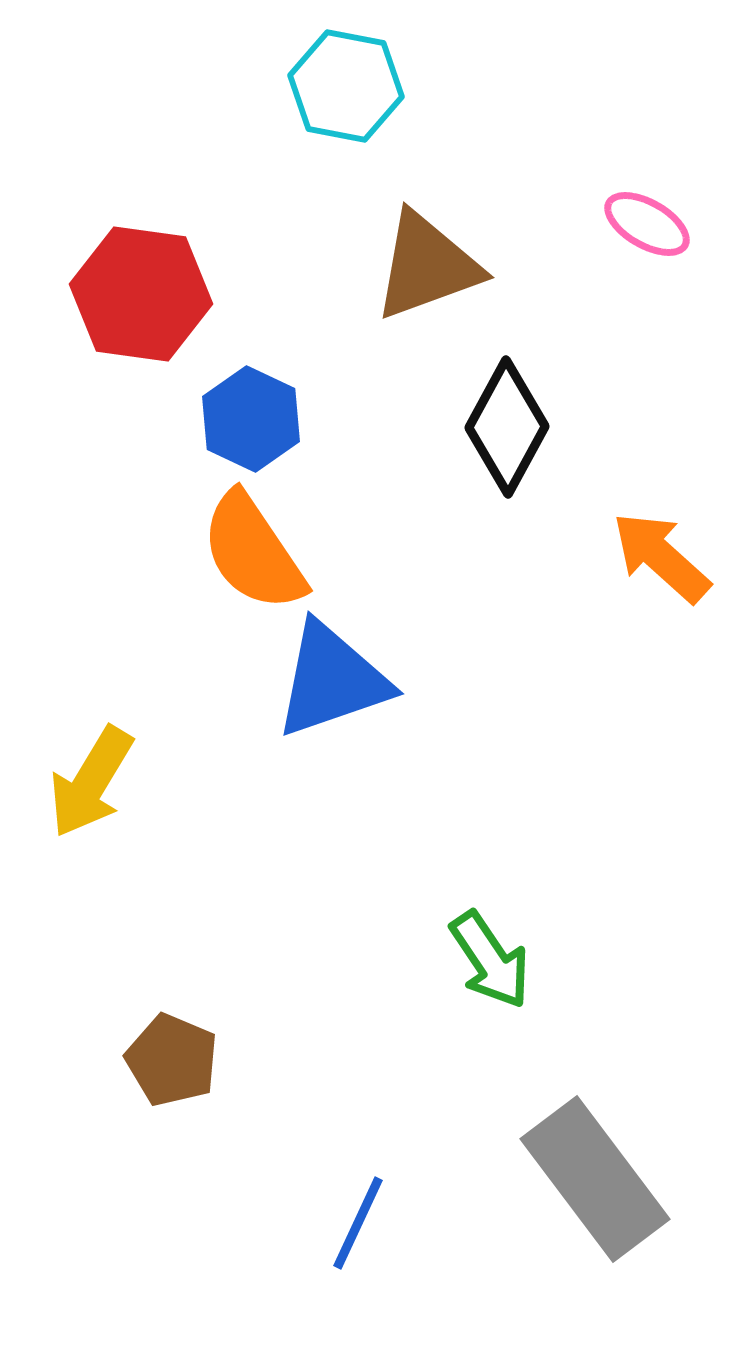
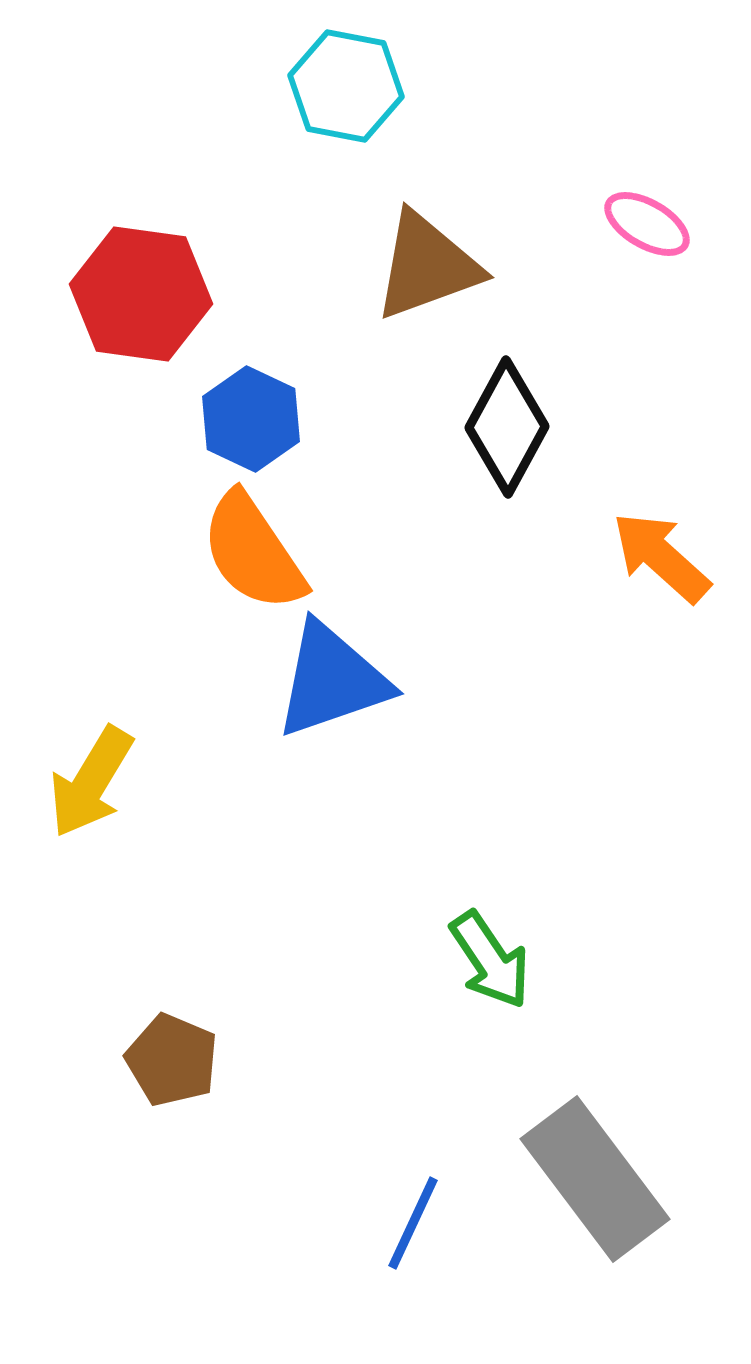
blue line: moved 55 px right
